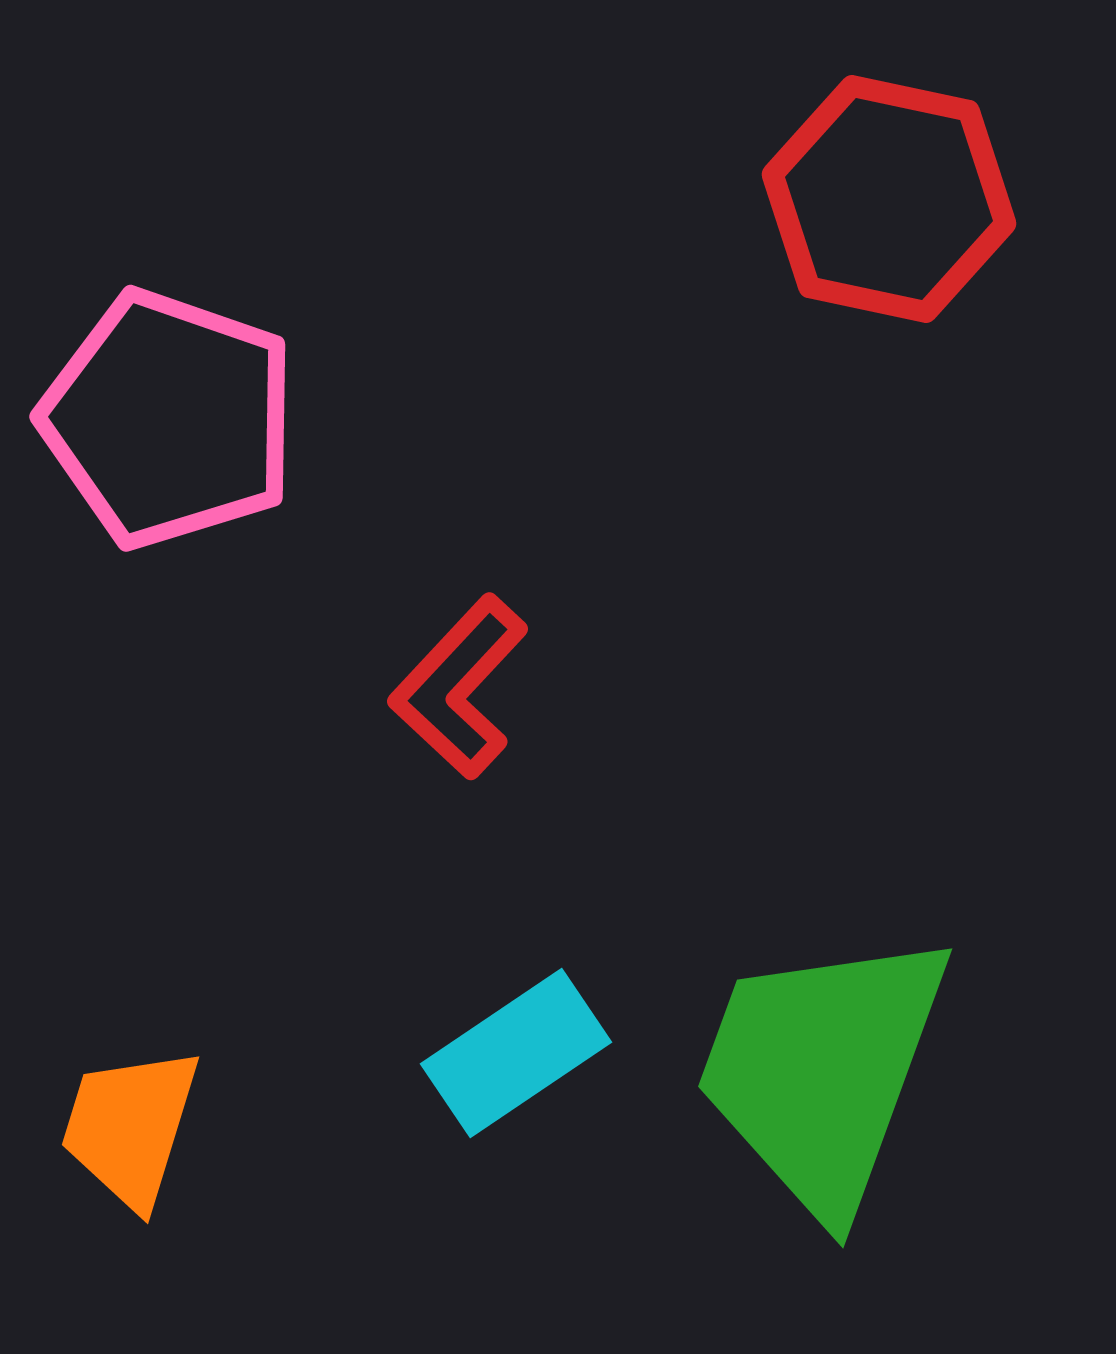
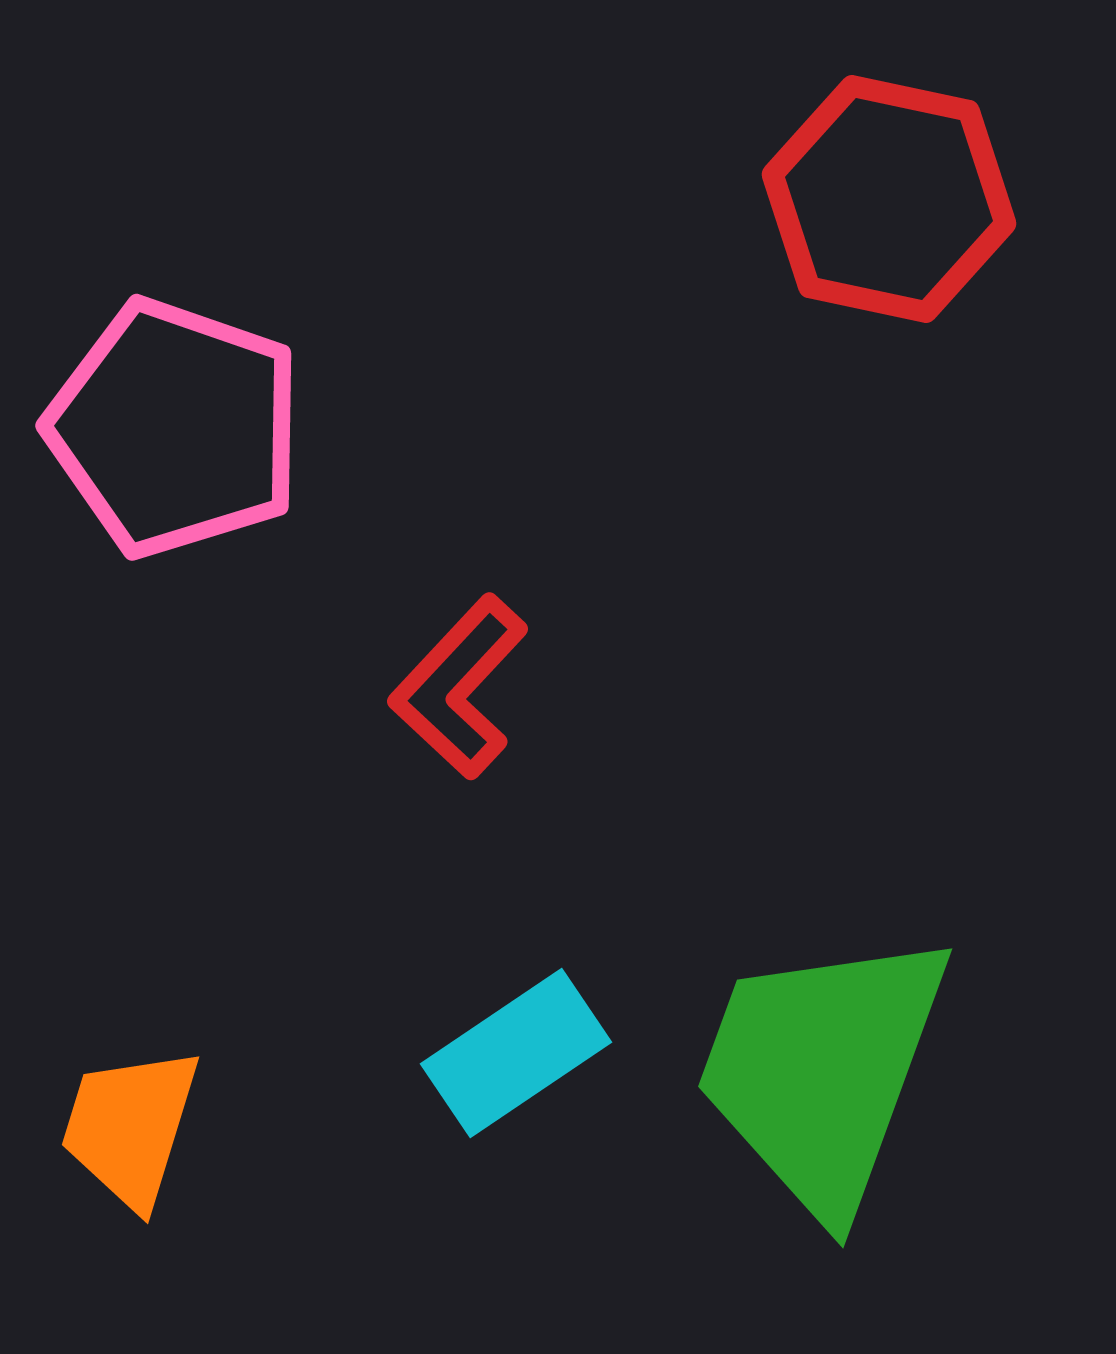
pink pentagon: moved 6 px right, 9 px down
